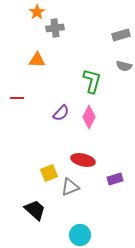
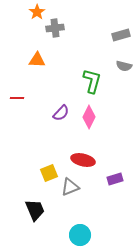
black trapezoid: rotated 25 degrees clockwise
